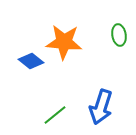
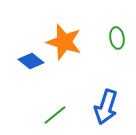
green ellipse: moved 2 px left, 3 px down
orange star: rotated 12 degrees clockwise
blue arrow: moved 5 px right
